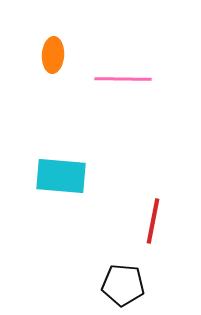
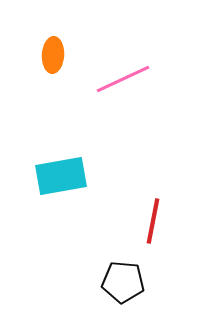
pink line: rotated 26 degrees counterclockwise
cyan rectangle: rotated 15 degrees counterclockwise
black pentagon: moved 3 px up
